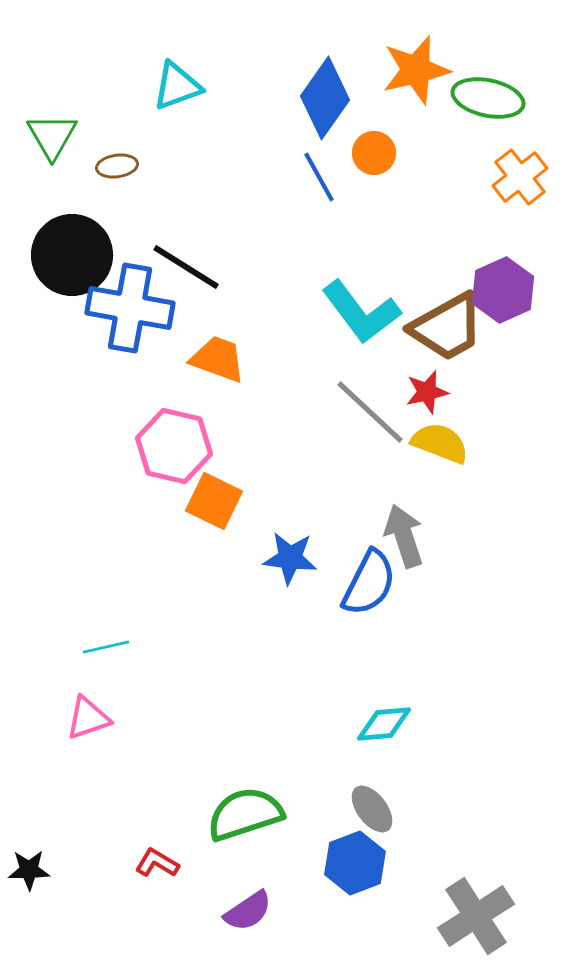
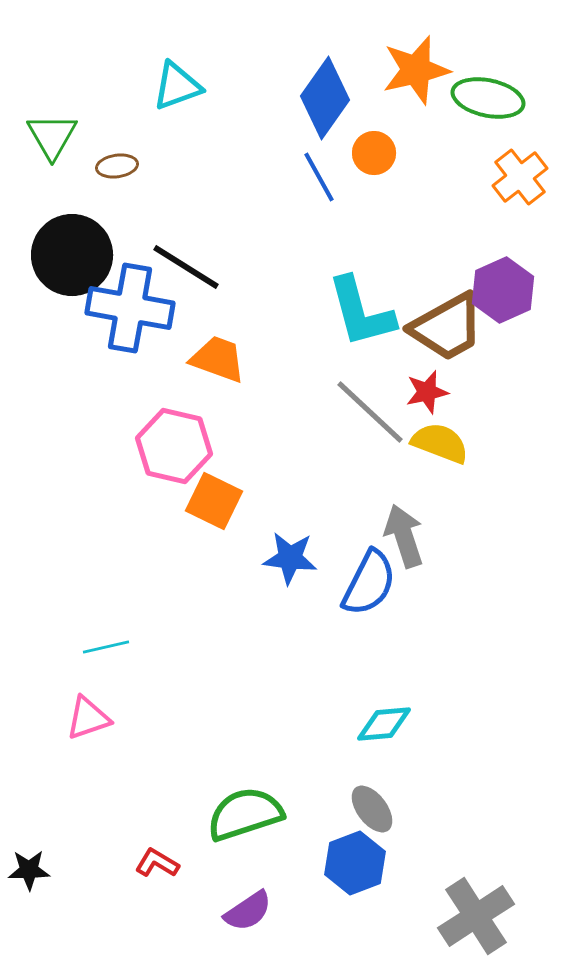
cyan L-shape: rotated 22 degrees clockwise
